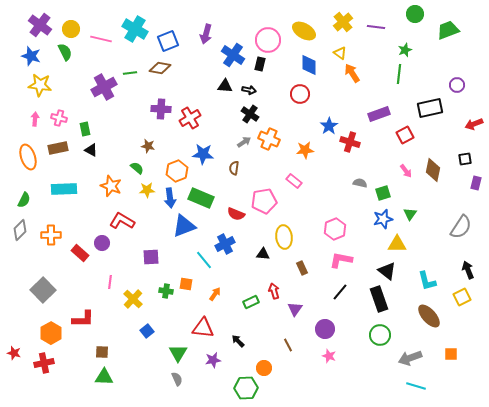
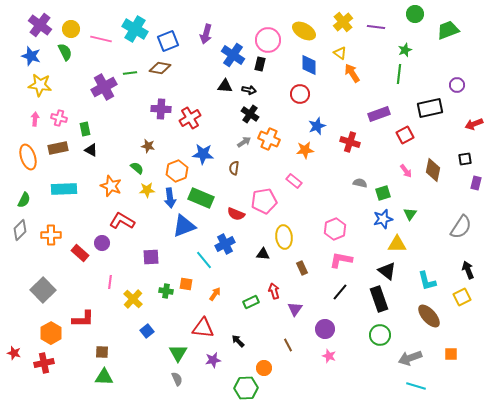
blue star at (329, 126): moved 12 px left; rotated 12 degrees clockwise
